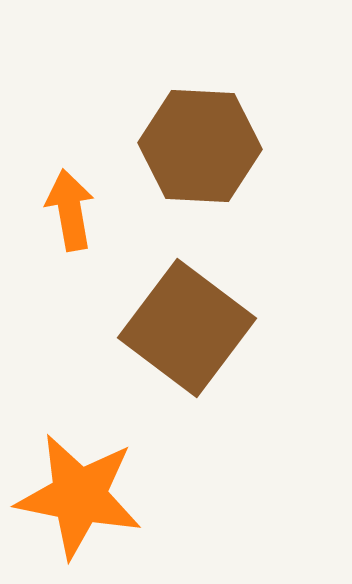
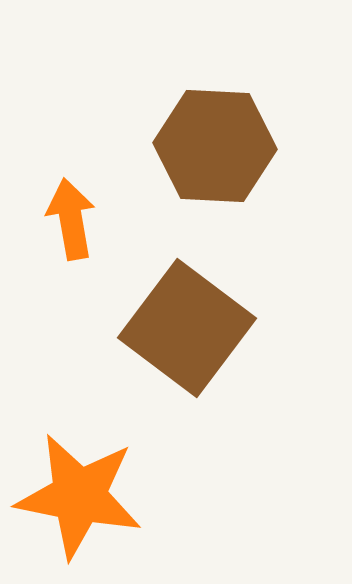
brown hexagon: moved 15 px right
orange arrow: moved 1 px right, 9 px down
